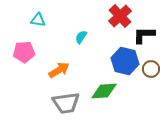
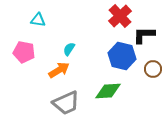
cyan semicircle: moved 12 px left, 12 px down
pink pentagon: rotated 15 degrees clockwise
blue hexagon: moved 3 px left, 5 px up
brown circle: moved 2 px right
green diamond: moved 4 px right
gray trapezoid: rotated 16 degrees counterclockwise
